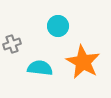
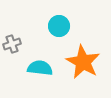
cyan circle: moved 1 px right
